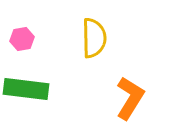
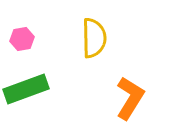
green rectangle: rotated 27 degrees counterclockwise
